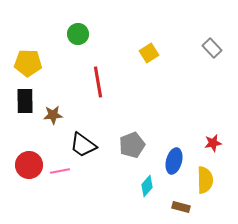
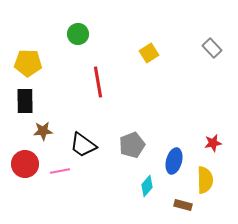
brown star: moved 10 px left, 16 px down
red circle: moved 4 px left, 1 px up
brown rectangle: moved 2 px right, 2 px up
